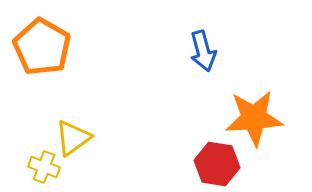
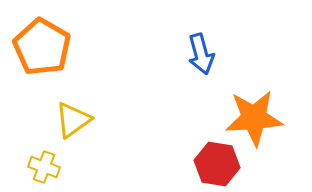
blue arrow: moved 2 px left, 3 px down
yellow triangle: moved 18 px up
